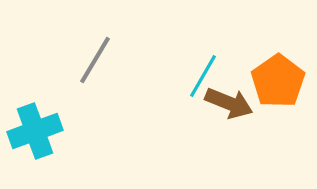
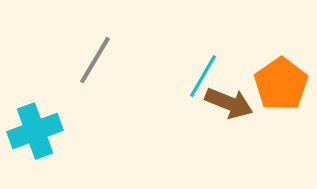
orange pentagon: moved 3 px right, 3 px down
